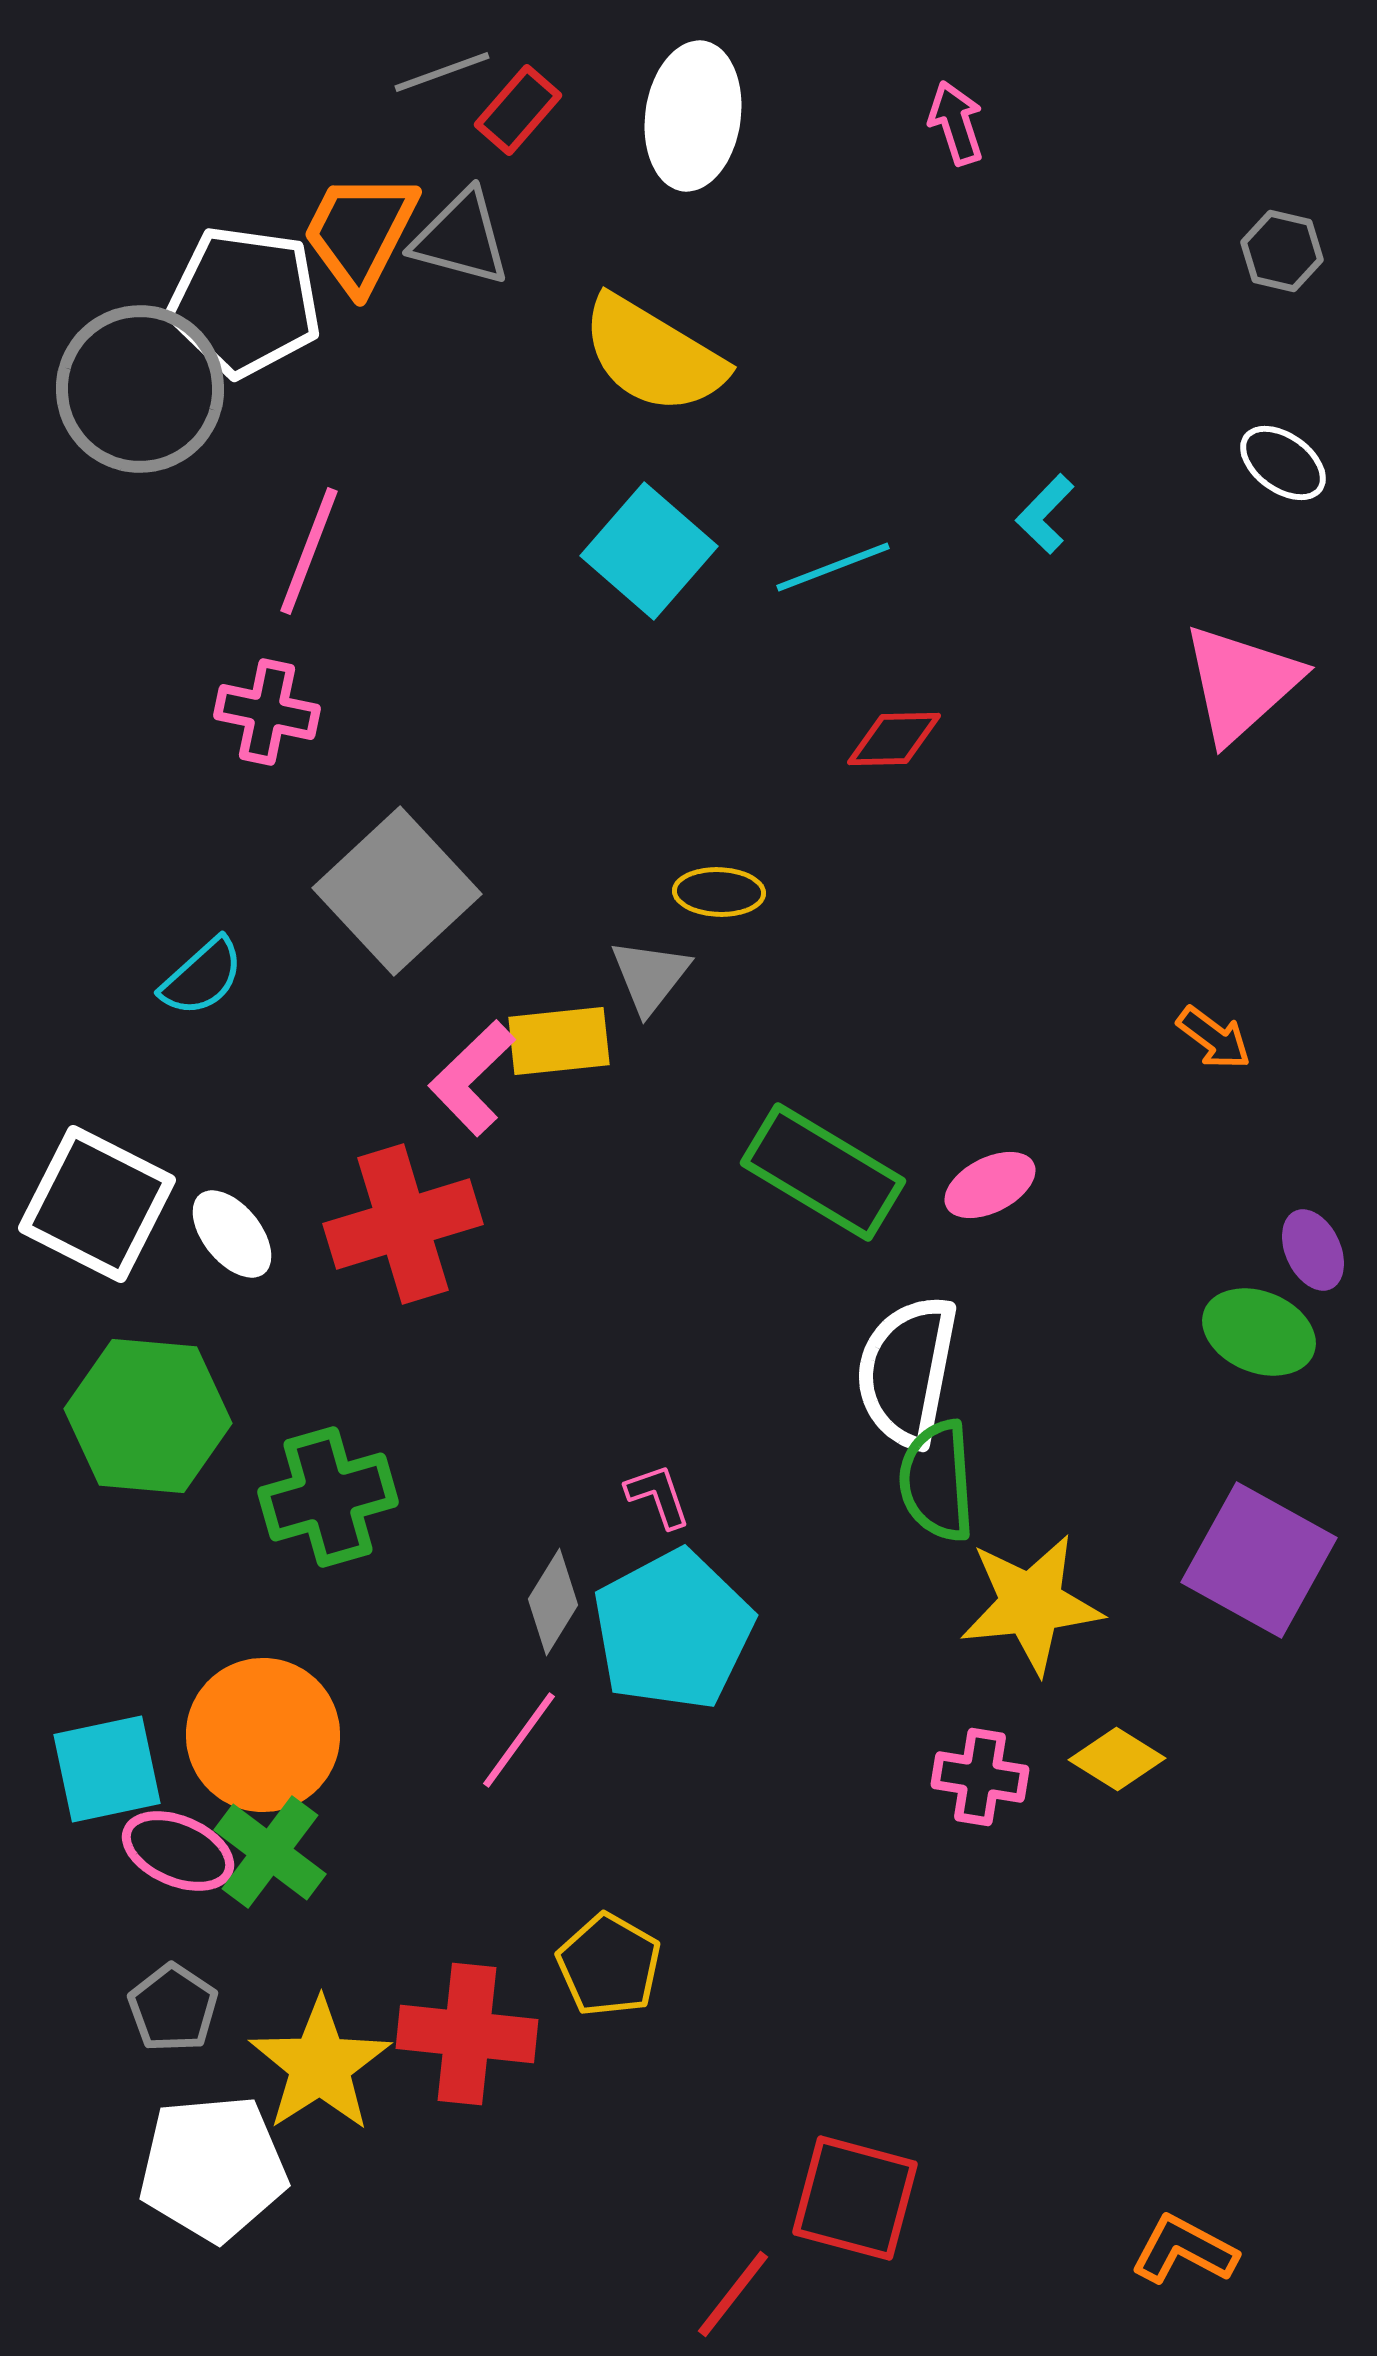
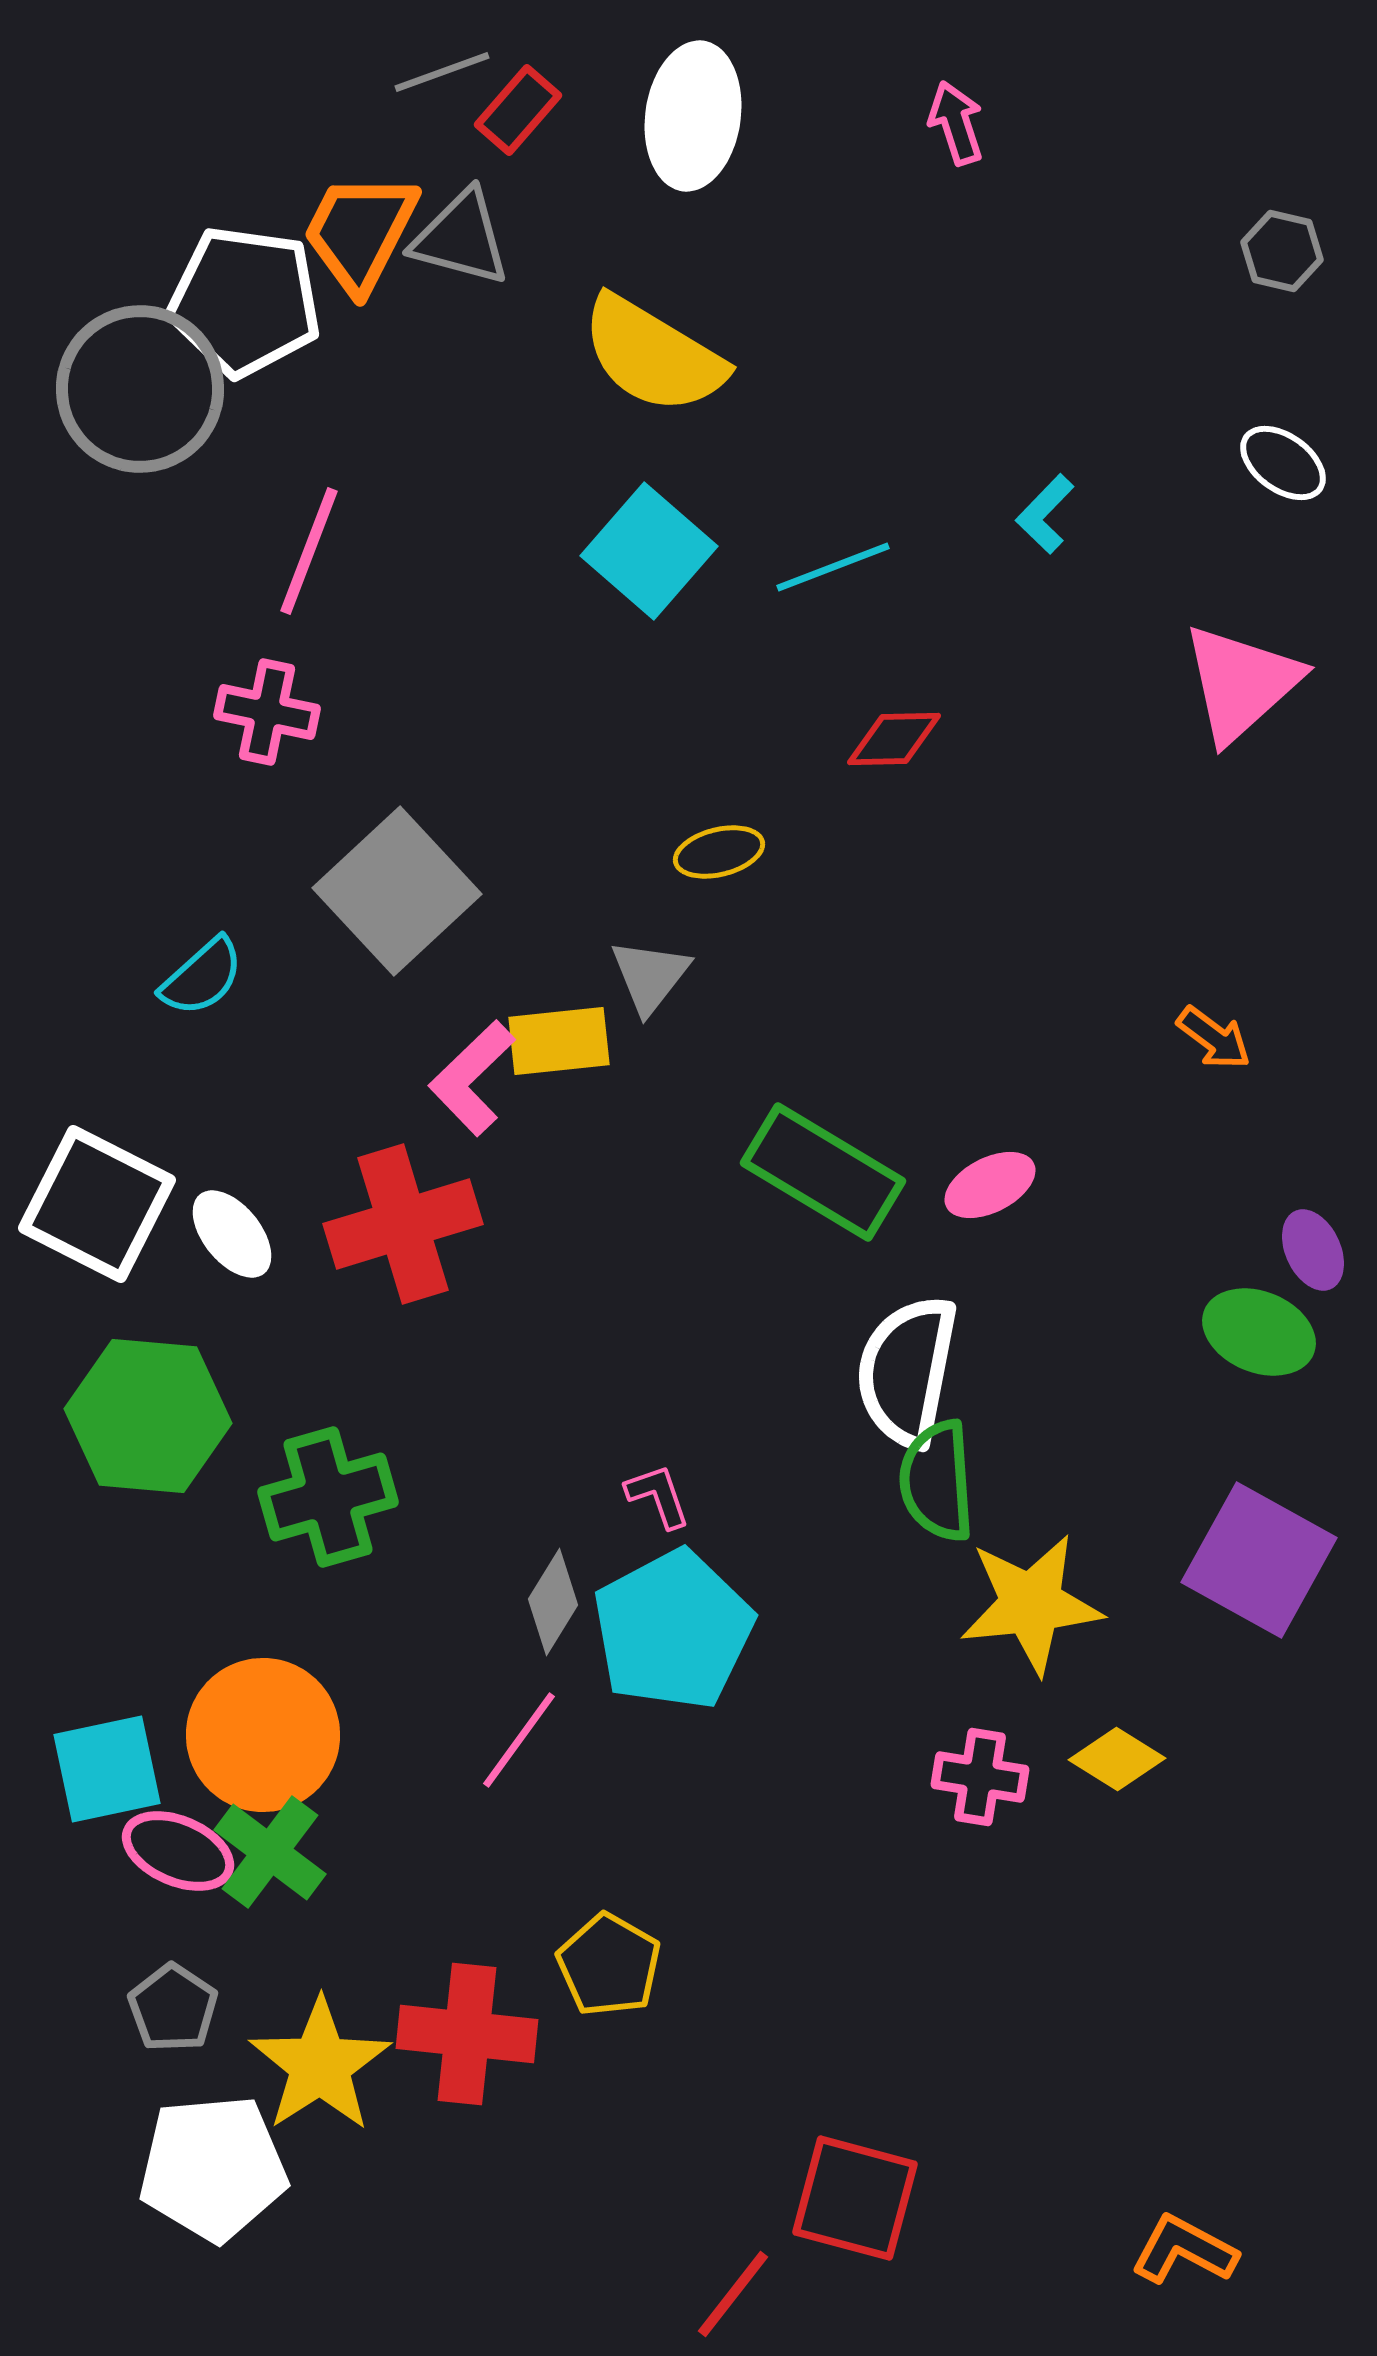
yellow ellipse at (719, 892): moved 40 px up; rotated 16 degrees counterclockwise
